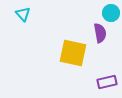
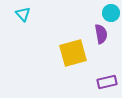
purple semicircle: moved 1 px right, 1 px down
yellow square: rotated 28 degrees counterclockwise
